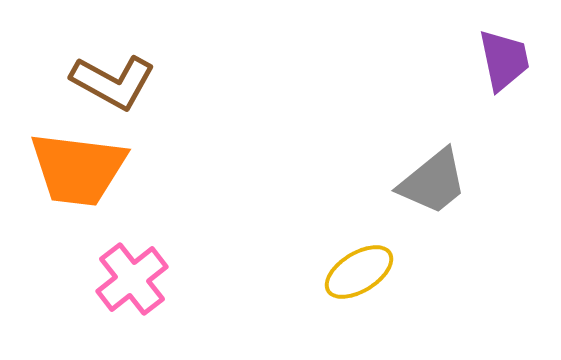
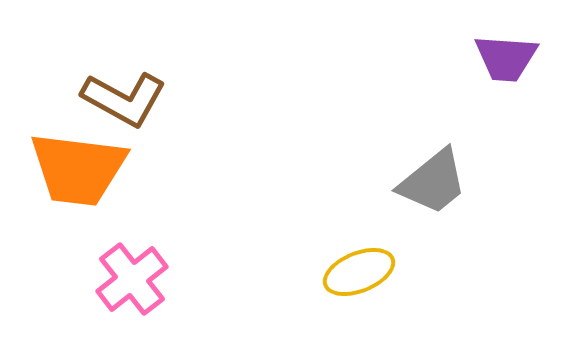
purple trapezoid: moved 2 px right, 2 px up; rotated 106 degrees clockwise
brown L-shape: moved 11 px right, 17 px down
yellow ellipse: rotated 10 degrees clockwise
